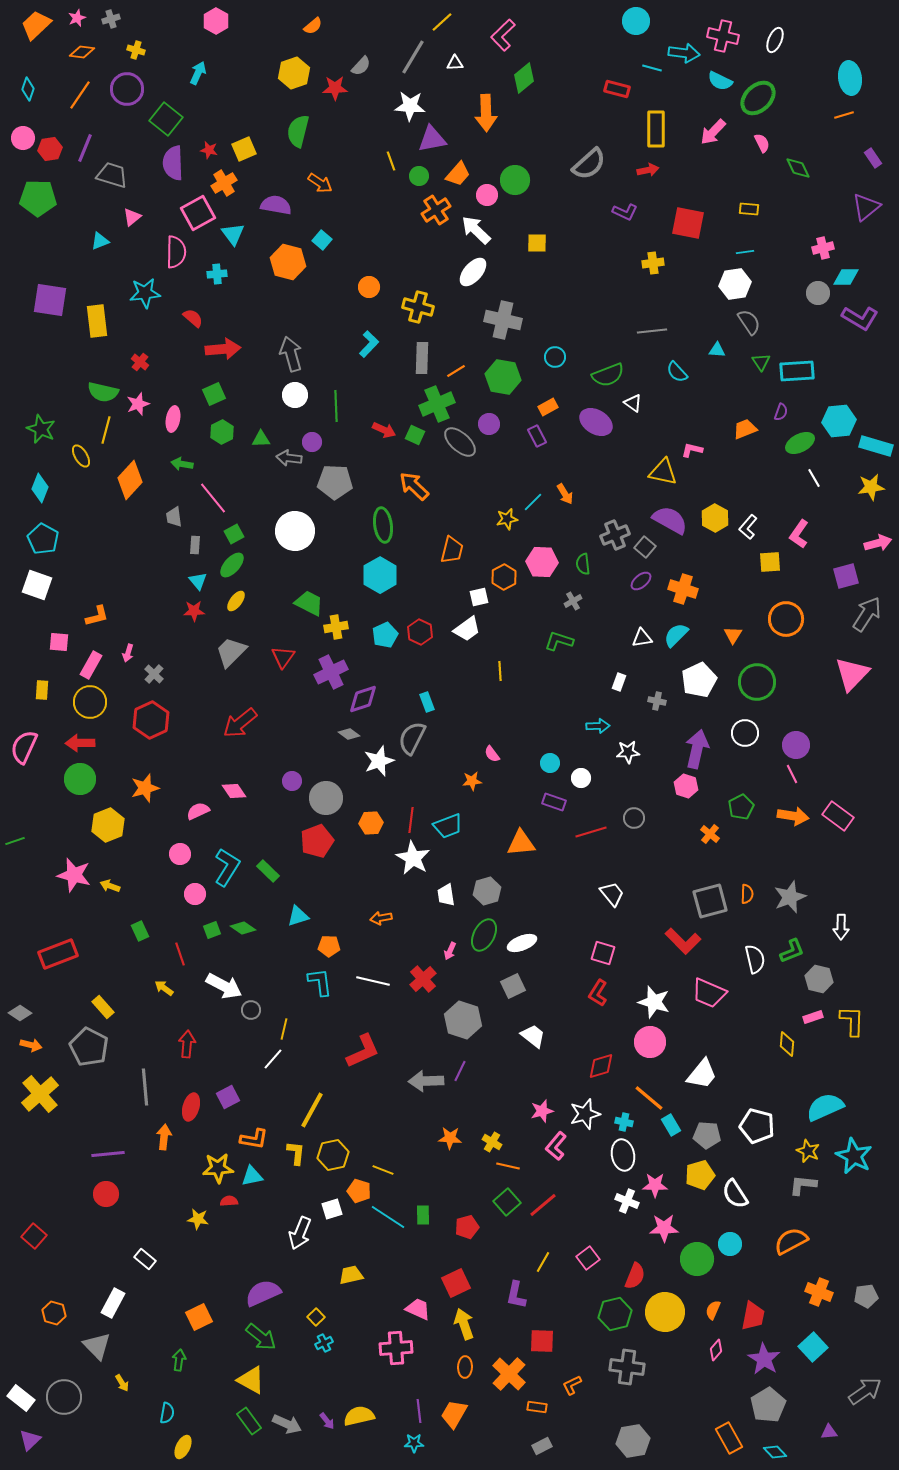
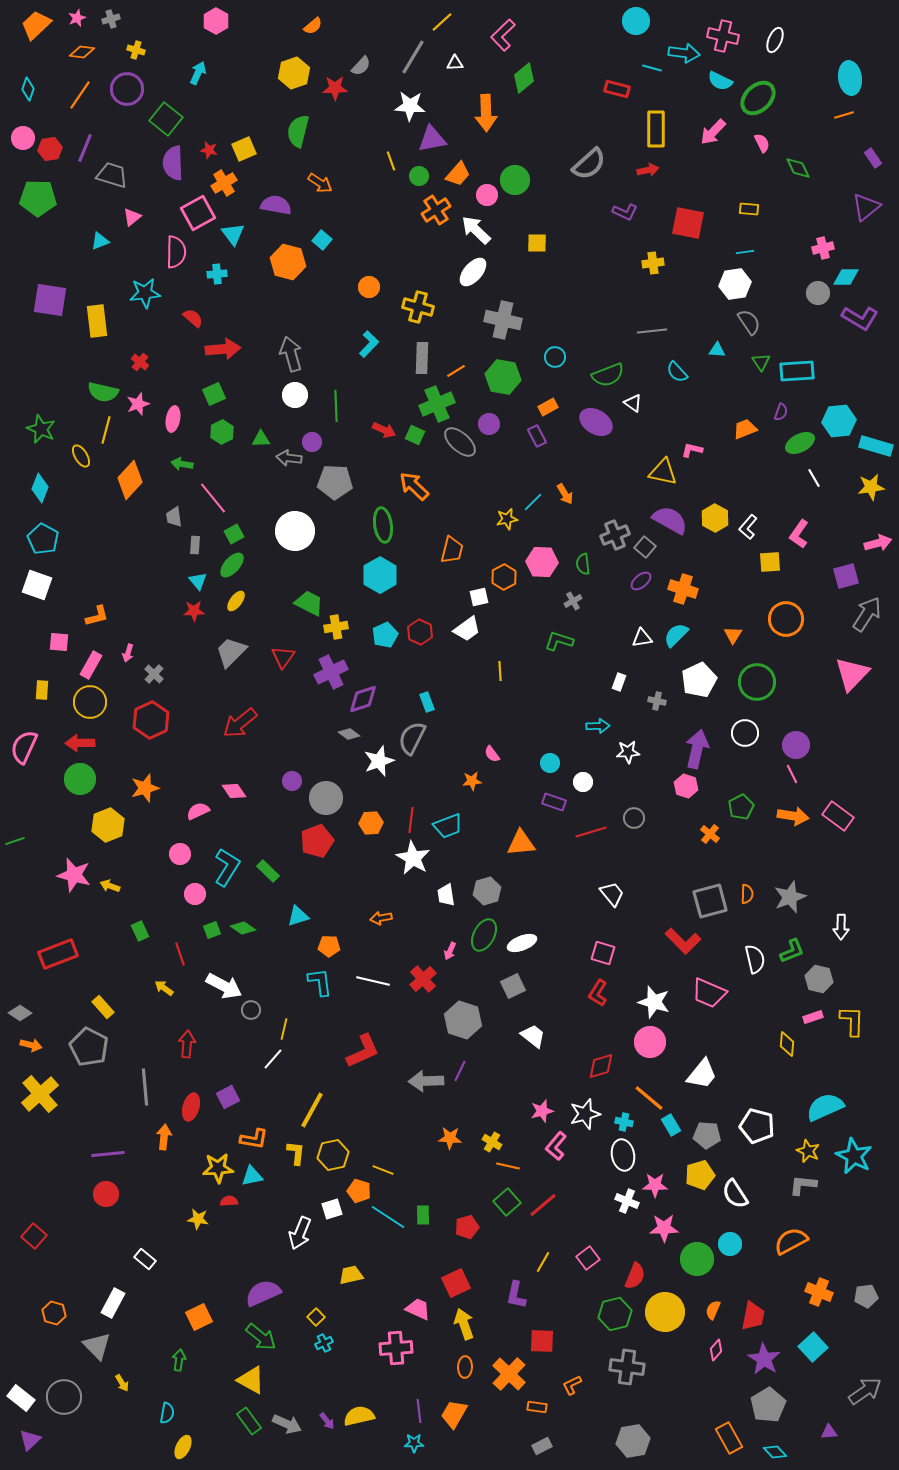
white circle at (581, 778): moved 2 px right, 4 px down
